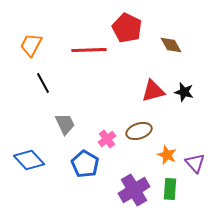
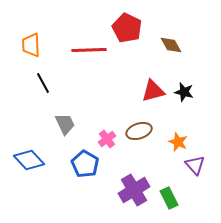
orange trapezoid: rotated 30 degrees counterclockwise
orange star: moved 11 px right, 13 px up
purple triangle: moved 2 px down
green rectangle: moved 1 px left, 9 px down; rotated 30 degrees counterclockwise
